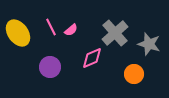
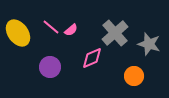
pink line: rotated 24 degrees counterclockwise
orange circle: moved 2 px down
